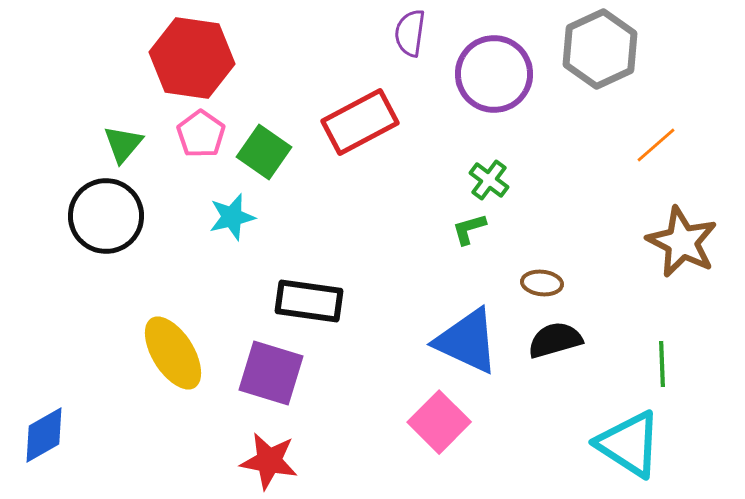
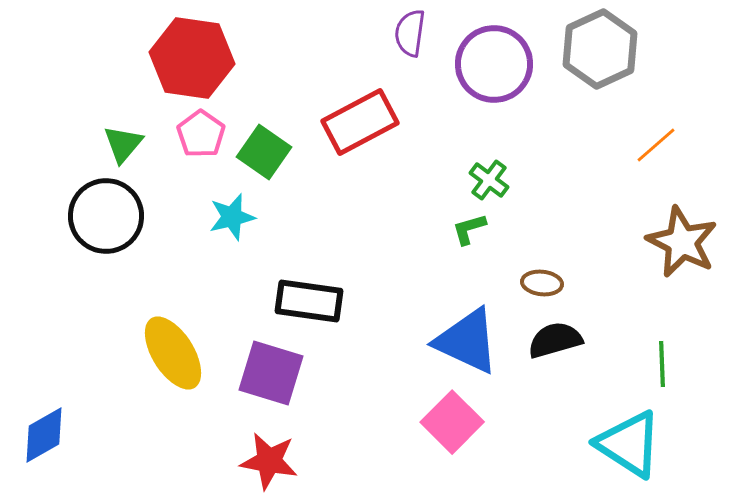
purple circle: moved 10 px up
pink square: moved 13 px right
